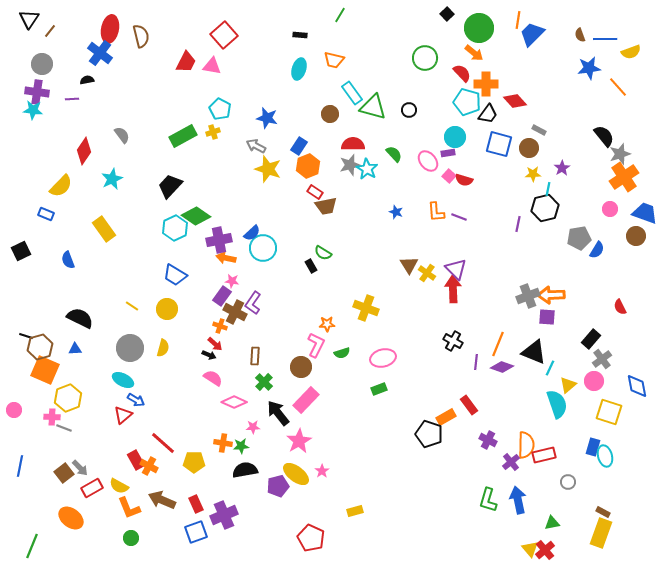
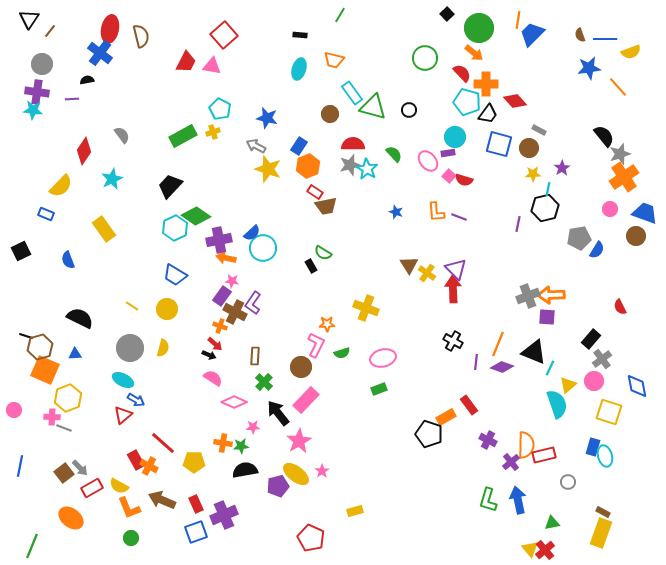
blue triangle at (75, 349): moved 5 px down
